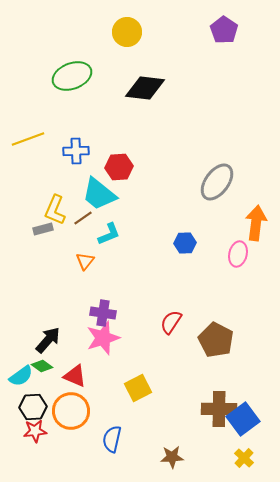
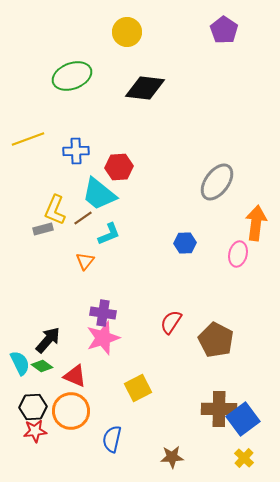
cyan semicircle: moved 1 px left, 13 px up; rotated 80 degrees counterclockwise
